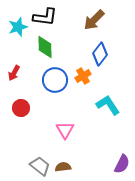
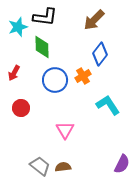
green diamond: moved 3 px left
